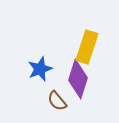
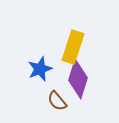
yellow rectangle: moved 14 px left
